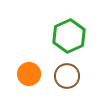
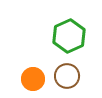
orange circle: moved 4 px right, 5 px down
